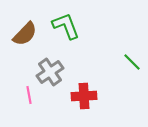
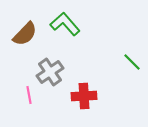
green L-shape: moved 1 px left, 2 px up; rotated 20 degrees counterclockwise
